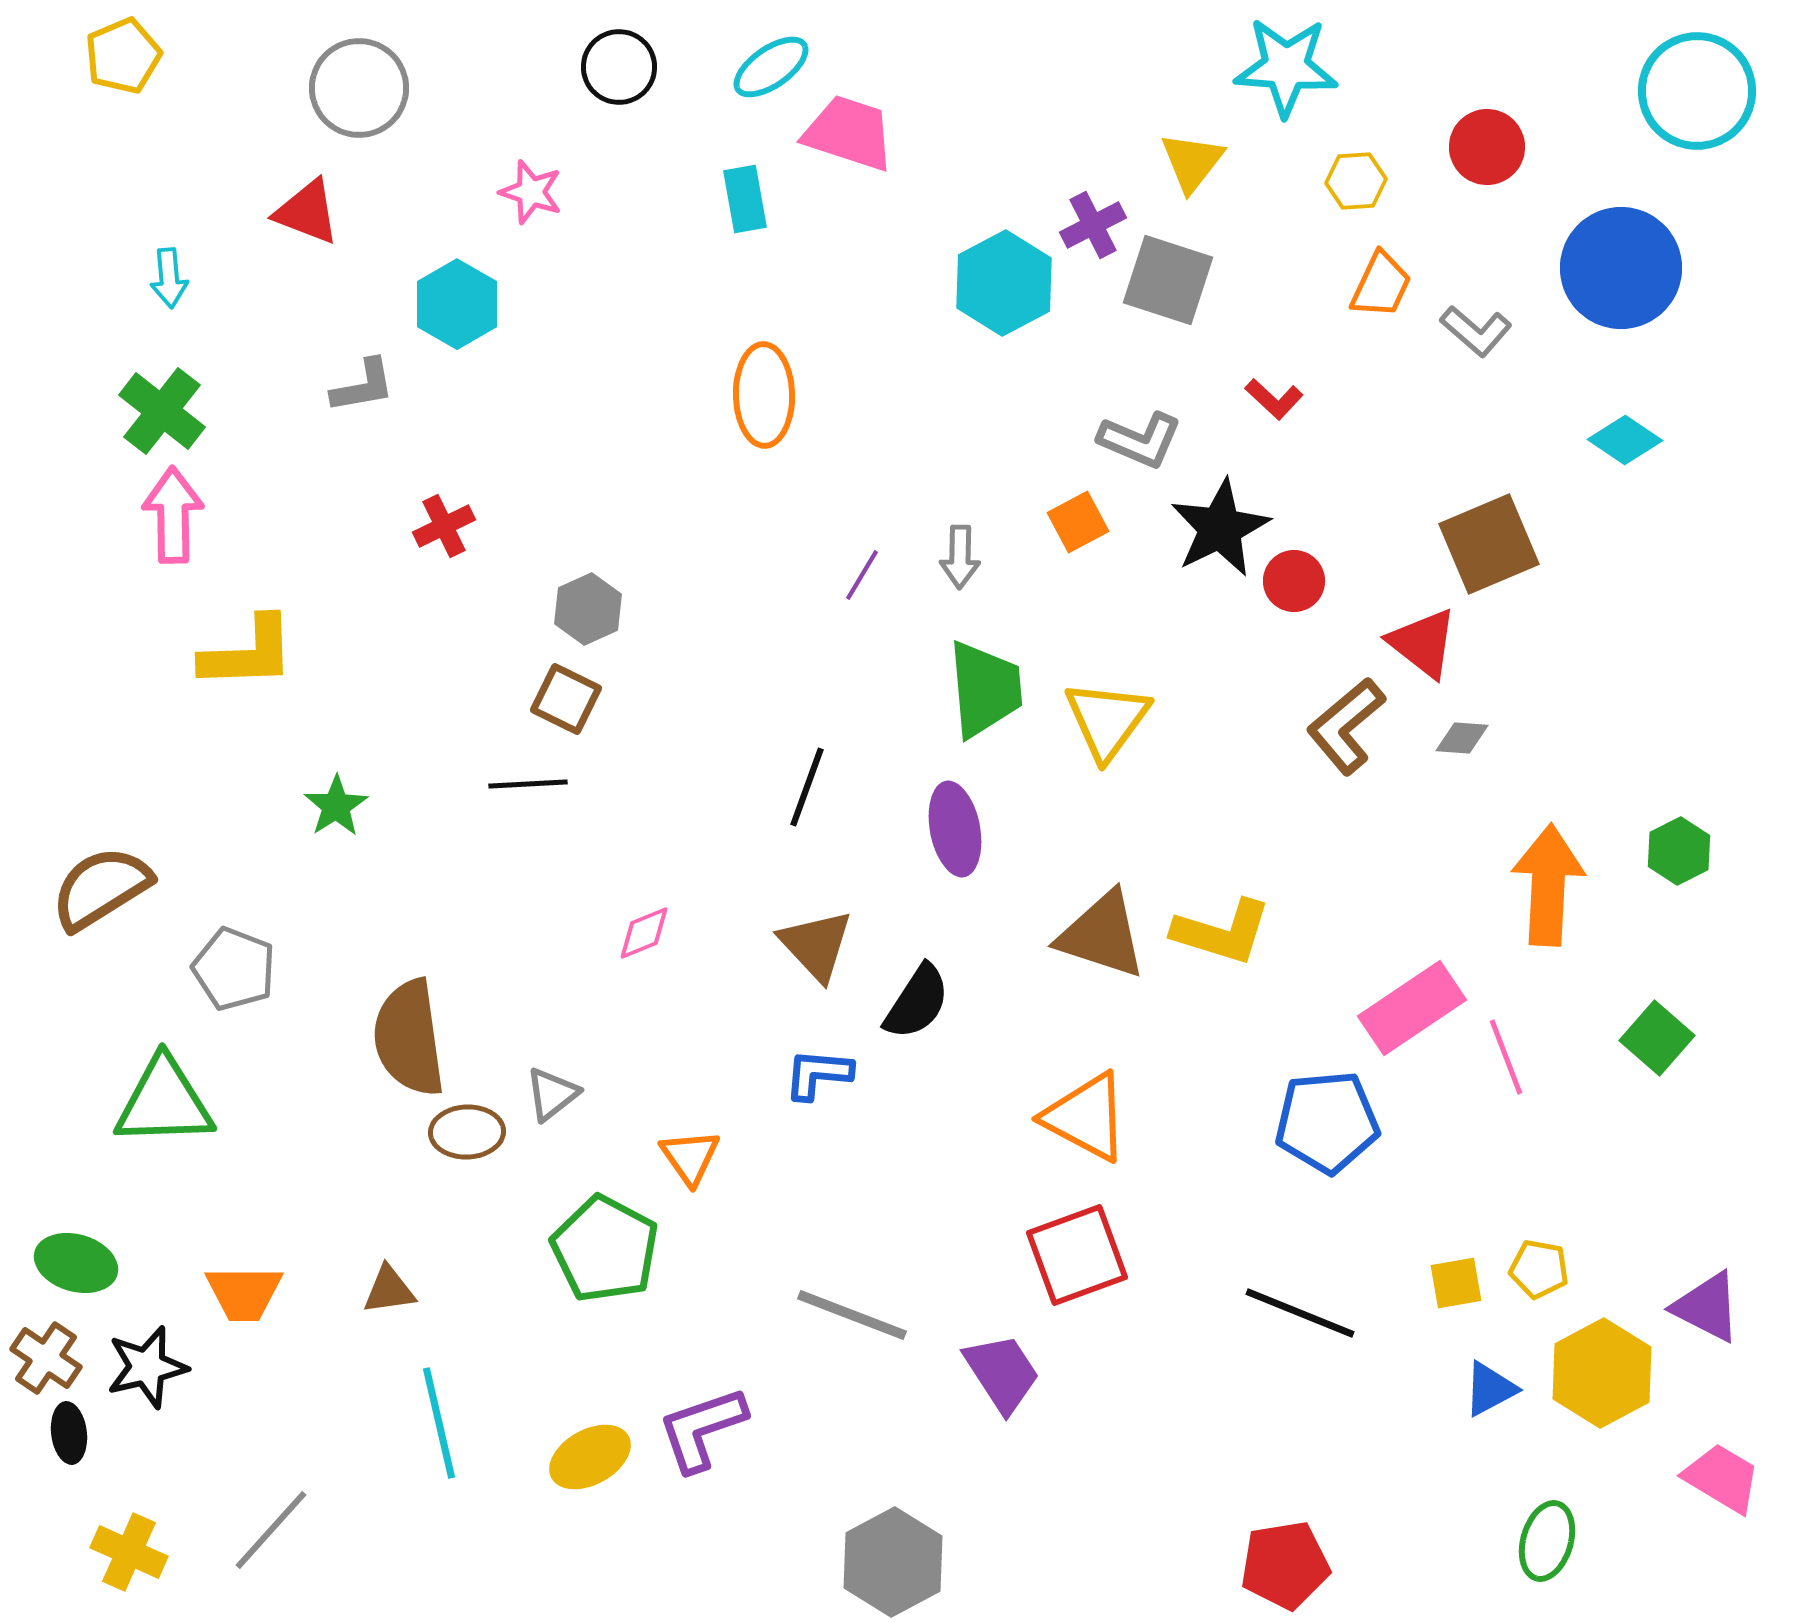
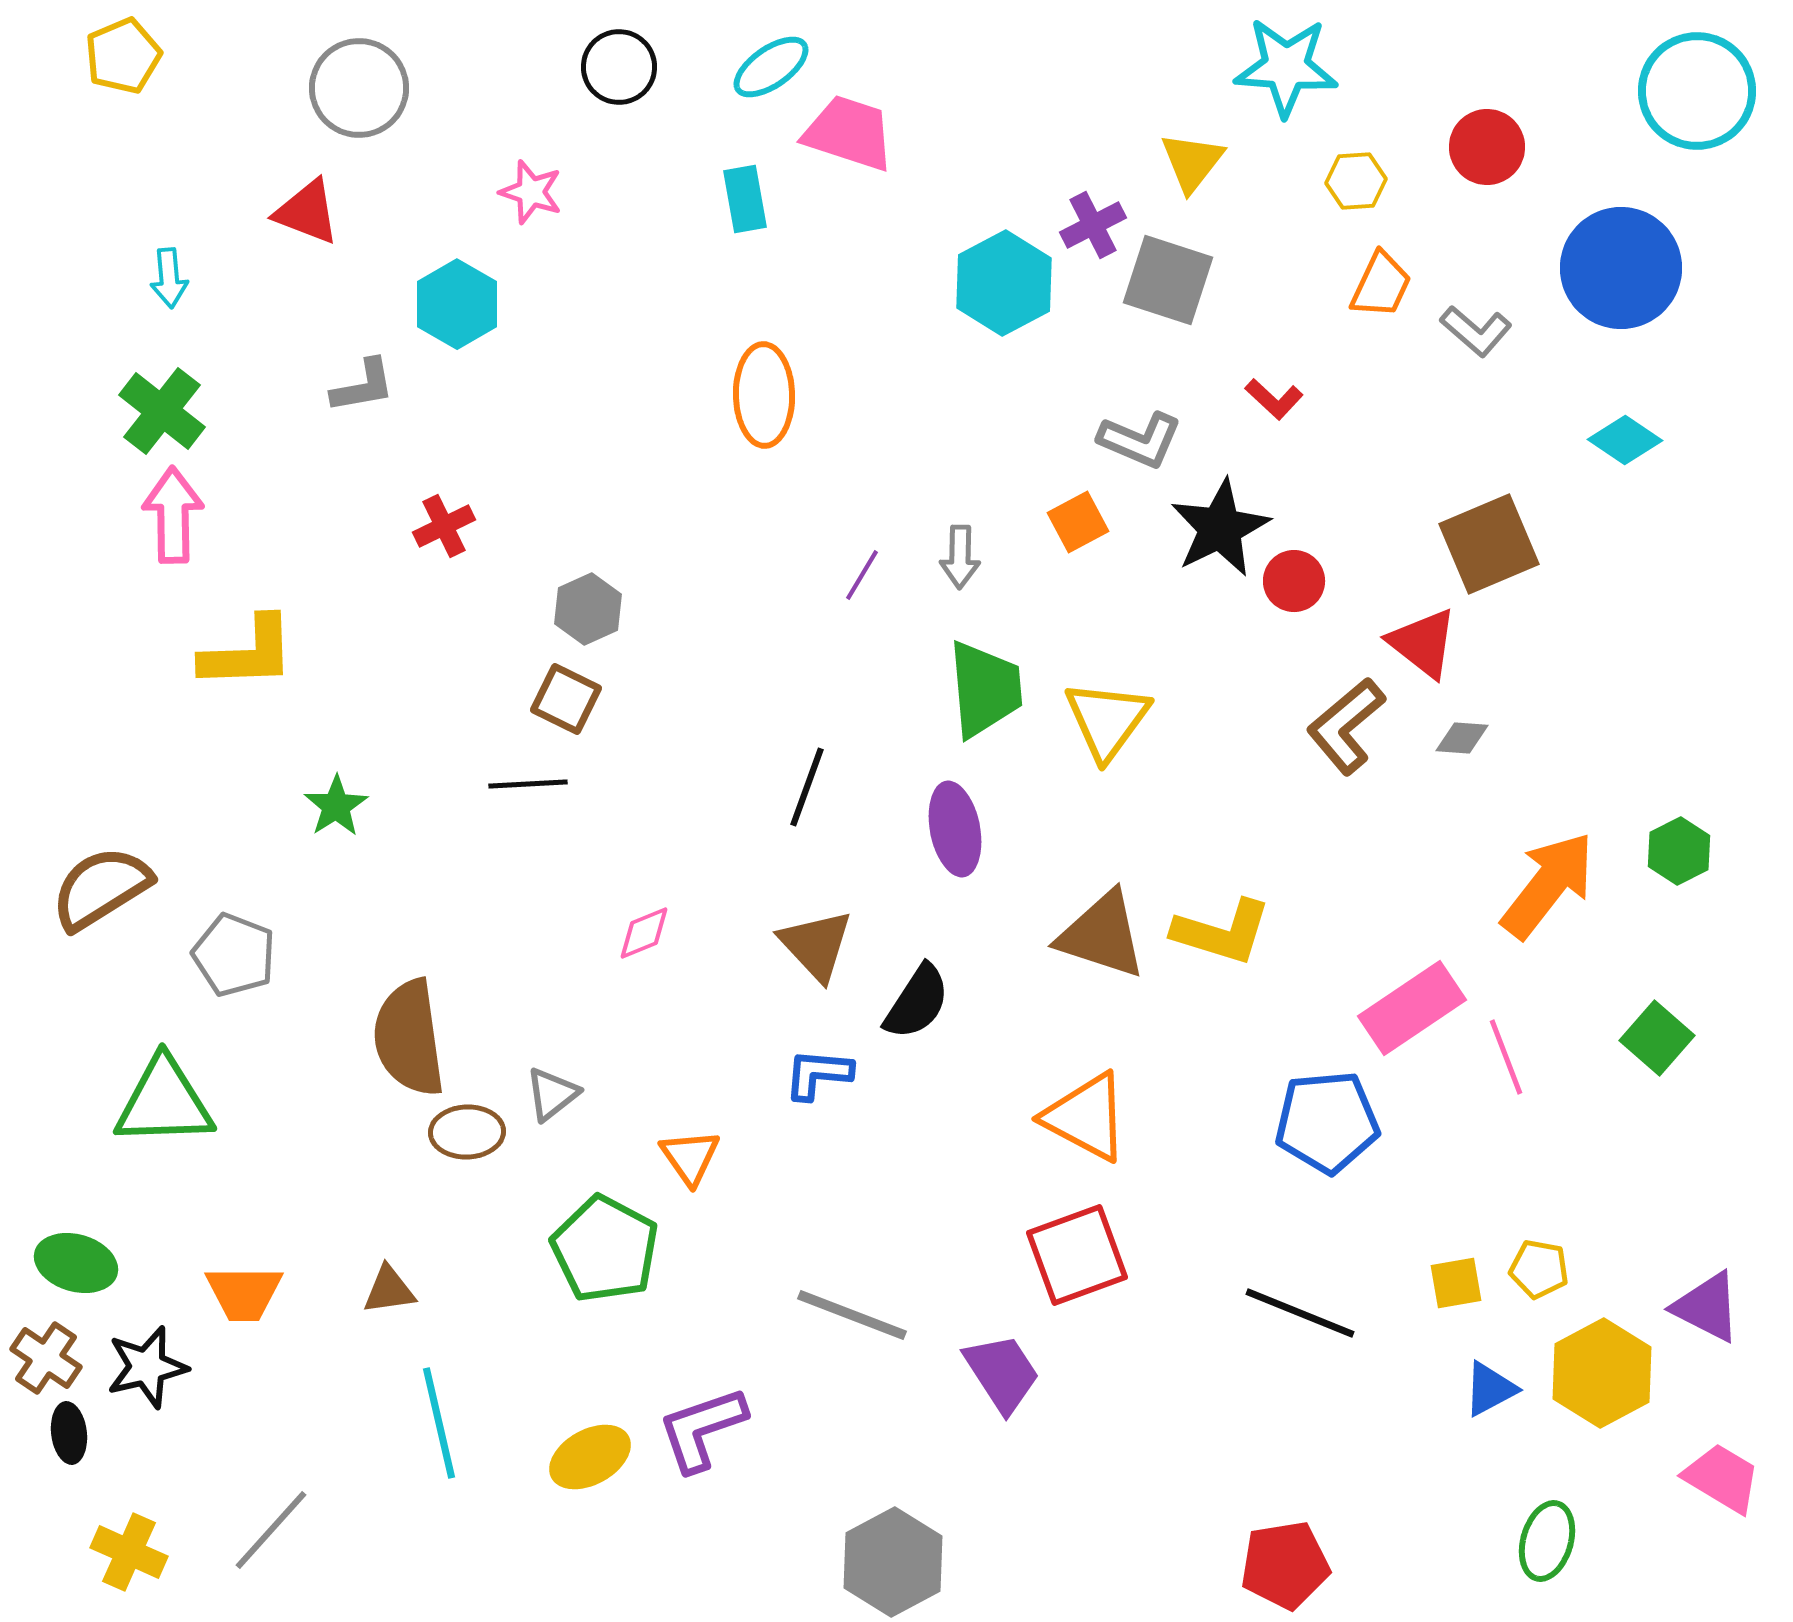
orange arrow at (1548, 885): rotated 35 degrees clockwise
gray pentagon at (234, 969): moved 14 px up
